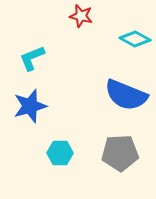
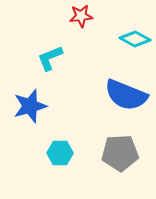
red star: rotated 20 degrees counterclockwise
cyan L-shape: moved 18 px right
